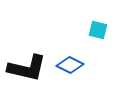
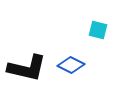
blue diamond: moved 1 px right
